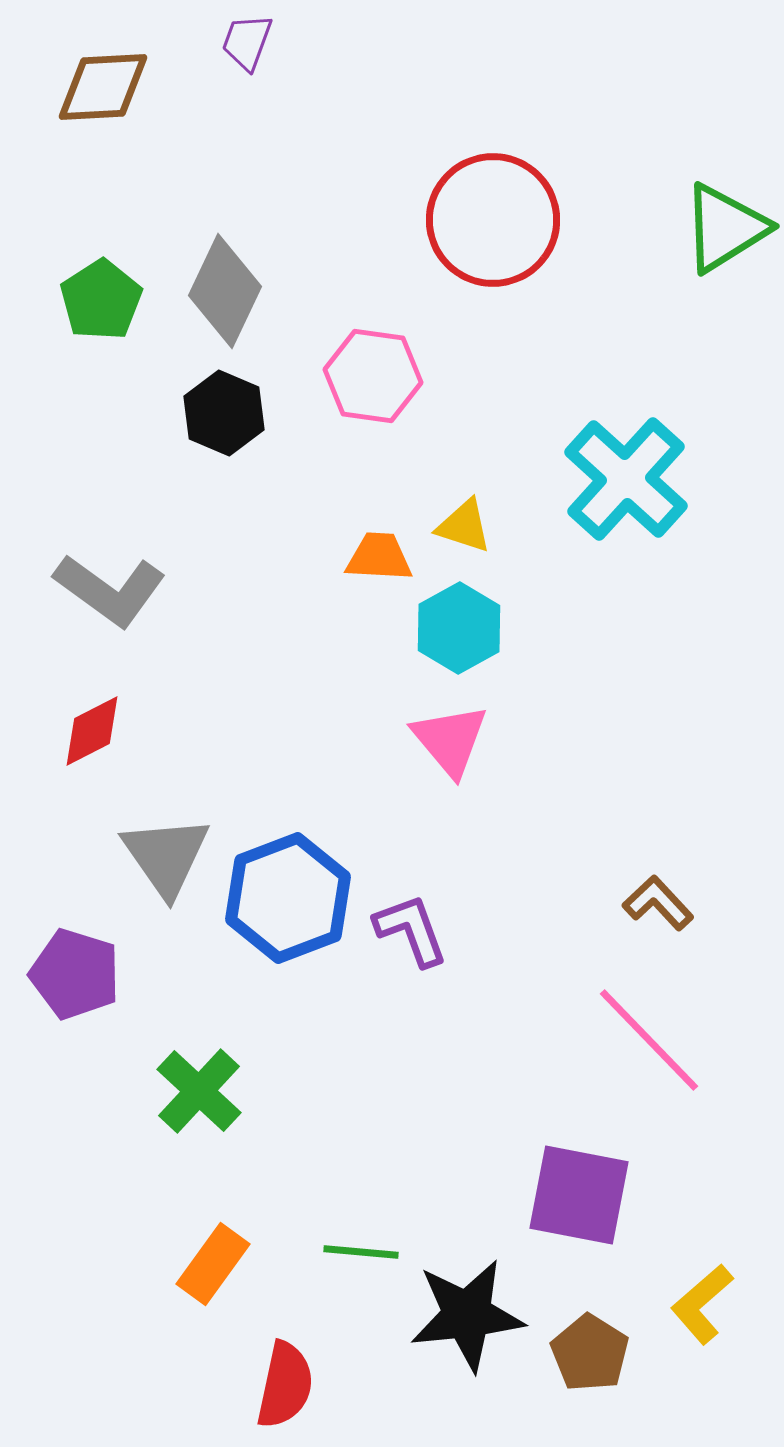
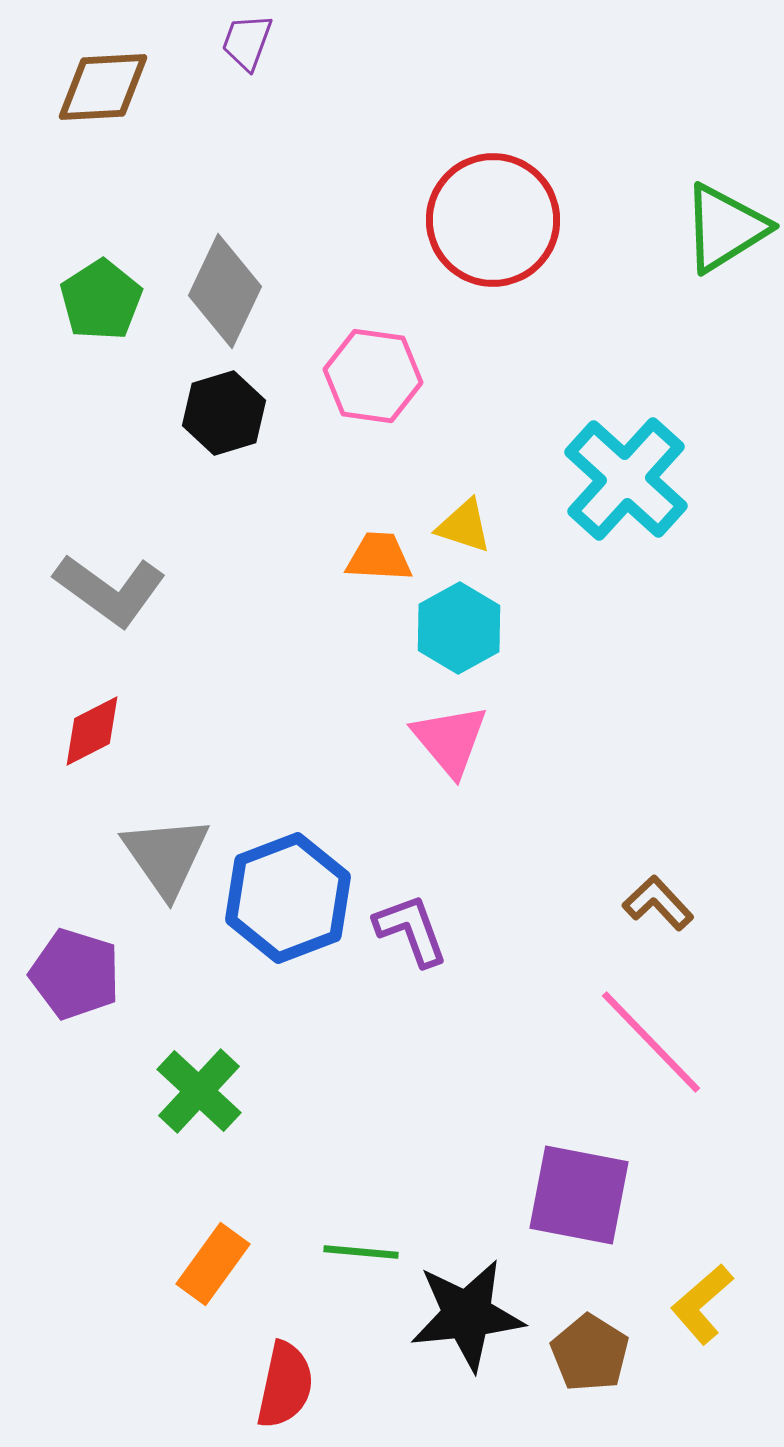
black hexagon: rotated 20 degrees clockwise
pink line: moved 2 px right, 2 px down
